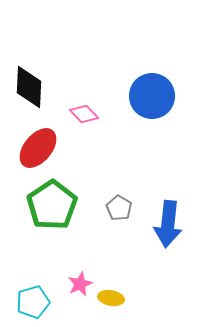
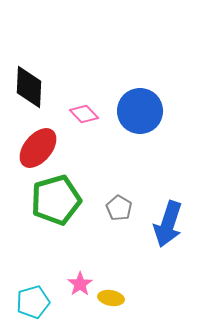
blue circle: moved 12 px left, 15 px down
green pentagon: moved 4 px right, 5 px up; rotated 18 degrees clockwise
blue arrow: rotated 12 degrees clockwise
pink star: rotated 10 degrees counterclockwise
